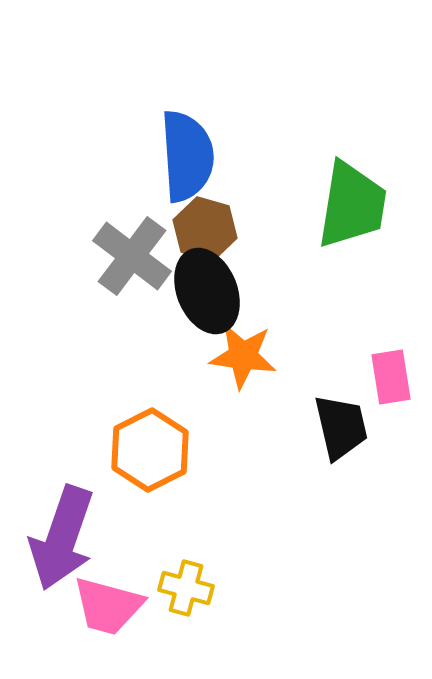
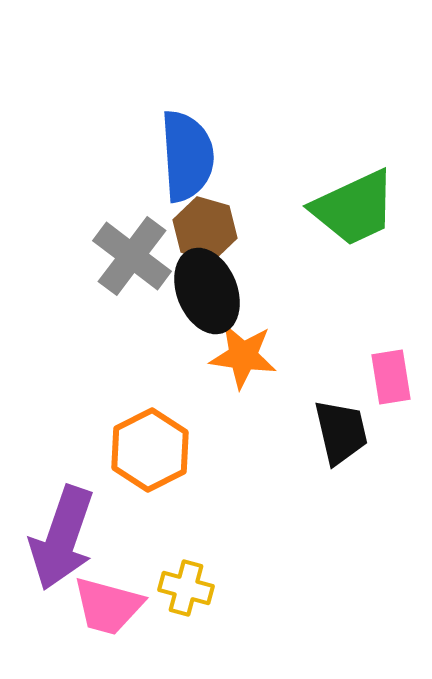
green trapezoid: moved 2 px right, 3 px down; rotated 56 degrees clockwise
black trapezoid: moved 5 px down
